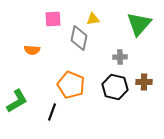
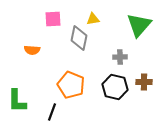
green triangle: moved 1 px down
green L-shape: rotated 120 degrees clockwise
